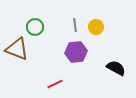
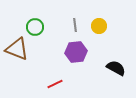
yellow circle: moved 3 px right, 1 px up
